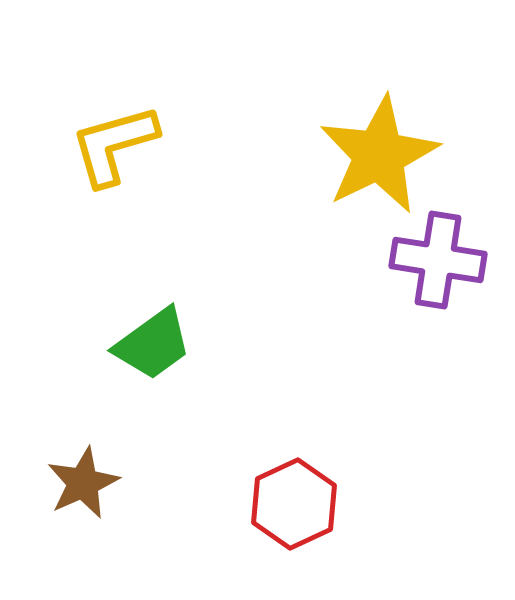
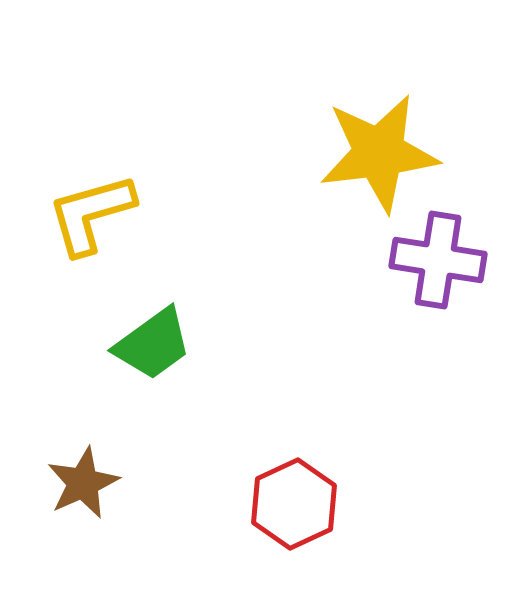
yellow L-shape: moved 23 px left, 69 px down
yellow star: moved 2 px up; rotated 19 degrees clockwise
